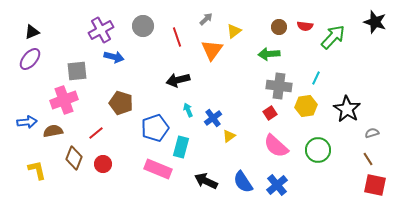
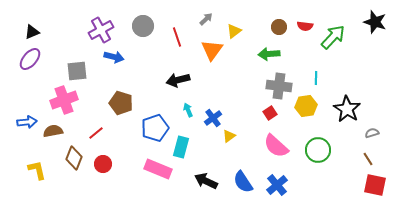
cyan line at (316, 78): rotated 24 degrees counterclockwise
